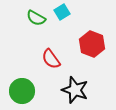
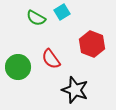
green circle: moved 4 px left, 24 px up
